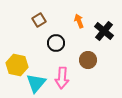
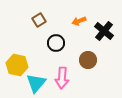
orange arrow: rotated 88 degrees counterclockwise
